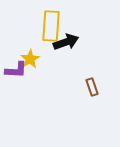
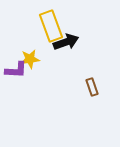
yellow rectangle: rotated 24 degrees counterclockwise
yellow star: rotated 24 degrees clockwise
